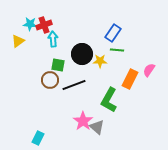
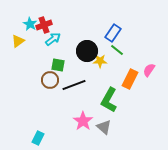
cyan star: rotated 24 degrees clockwise
cyan arrow: rotated 56 degrees clockwise
green line: rotated 32 degrees clockwise
black circle: moved 5 px right, 3 px up
gray triangle: moved 7 px right
